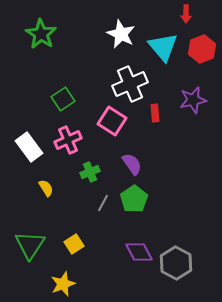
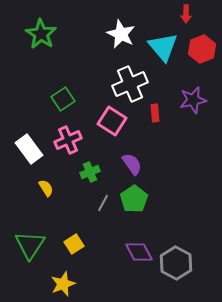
white rectangle: moved 2 px down
